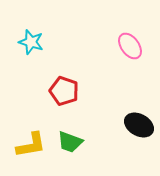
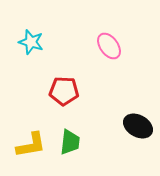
pink ellipse: moved 21 px left
red pentagon: rotated 16 degrees counterclockwise
black ellipse: moved 1 px left, 1 px down
green trapezoid: rotated 104 degrees counterclockwise
